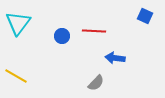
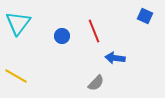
red line: rotated 65 degrees clockwise
